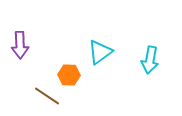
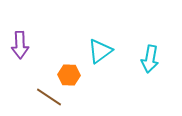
cyan triangle: moved 1 px up
cyan arrow: moved 1 px up
brown line: moved 2 px right, 1 px down
